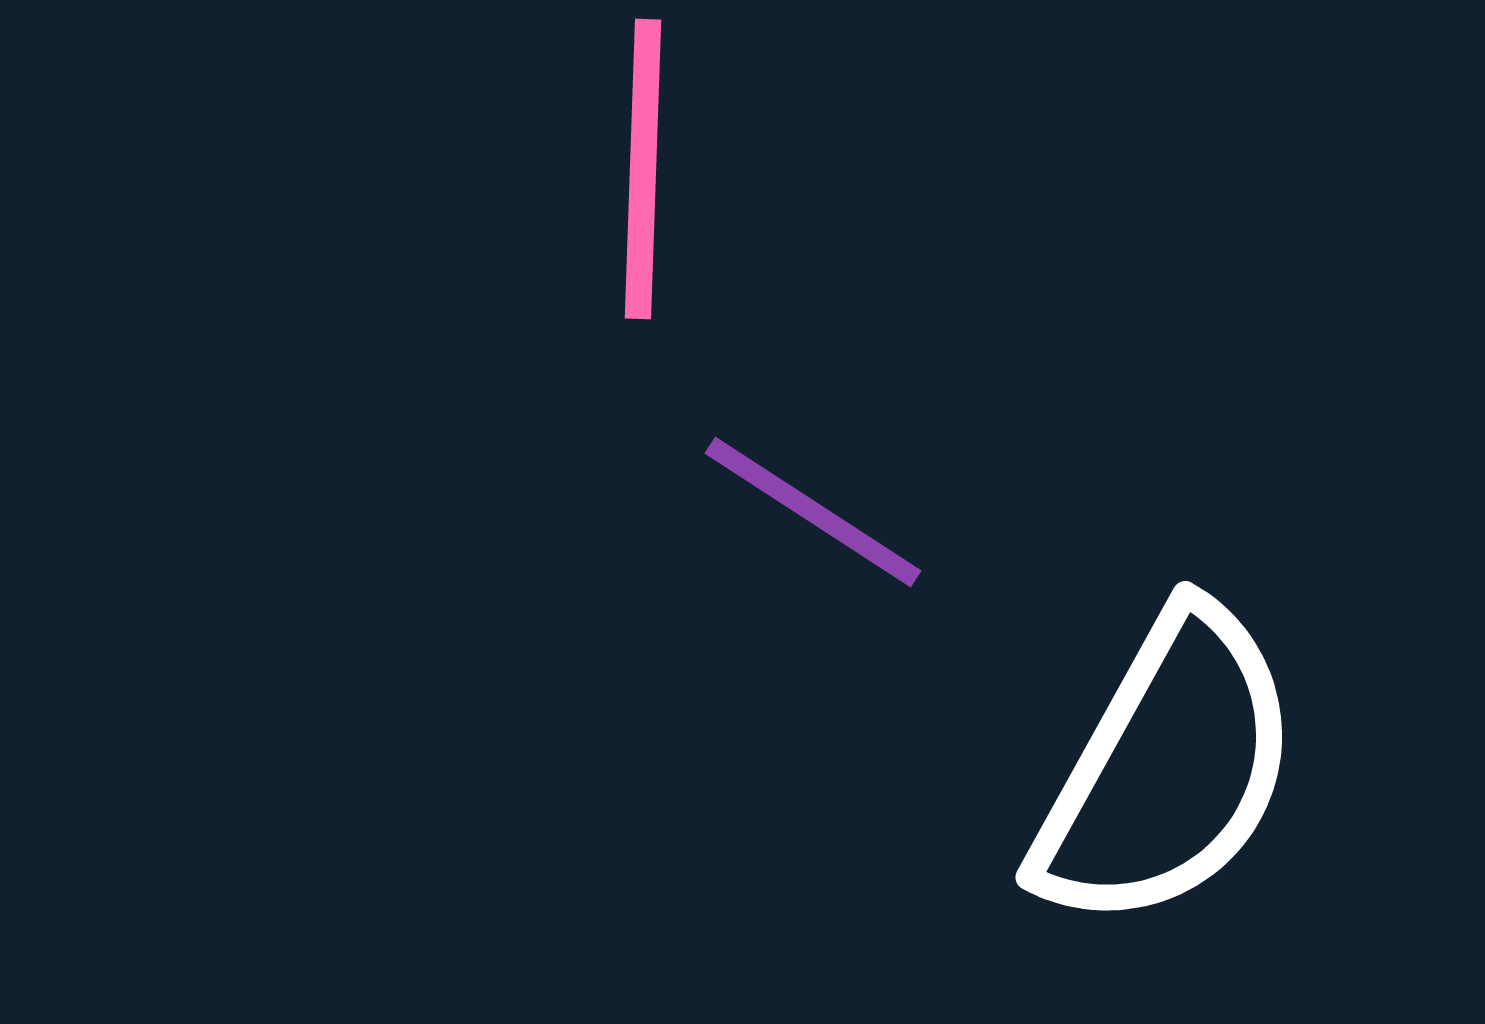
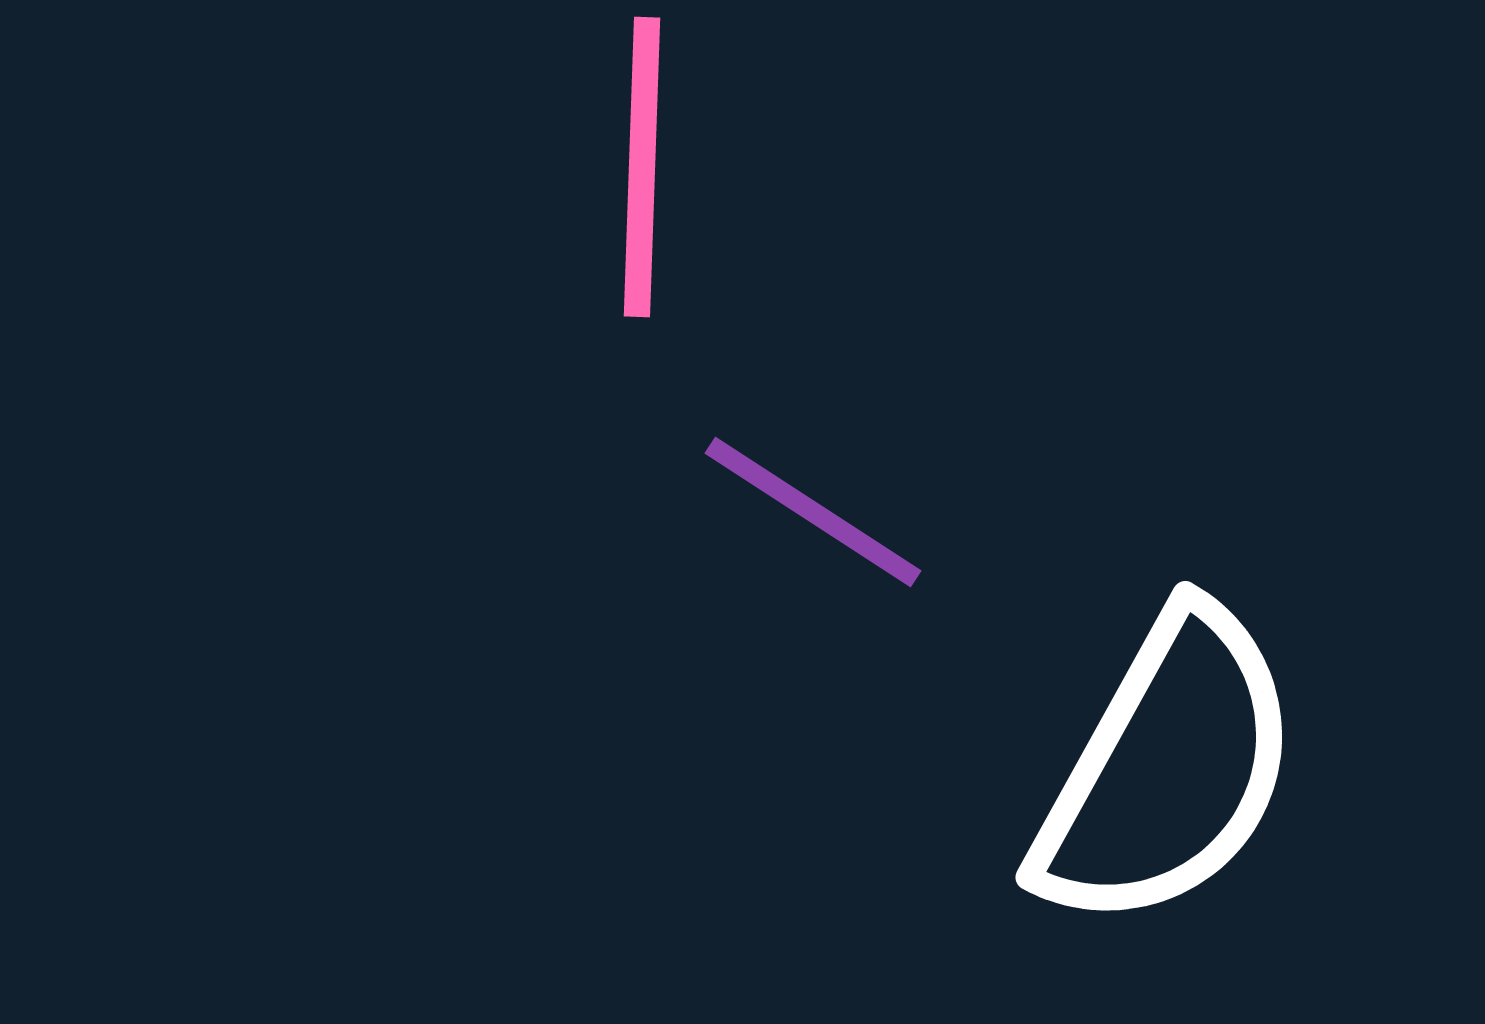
pink line: moved 1 px left, 2 px up
